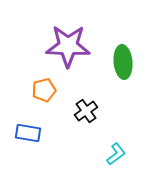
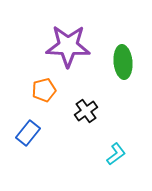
blue rectangle: rotated 60 degrees counterclockwise
